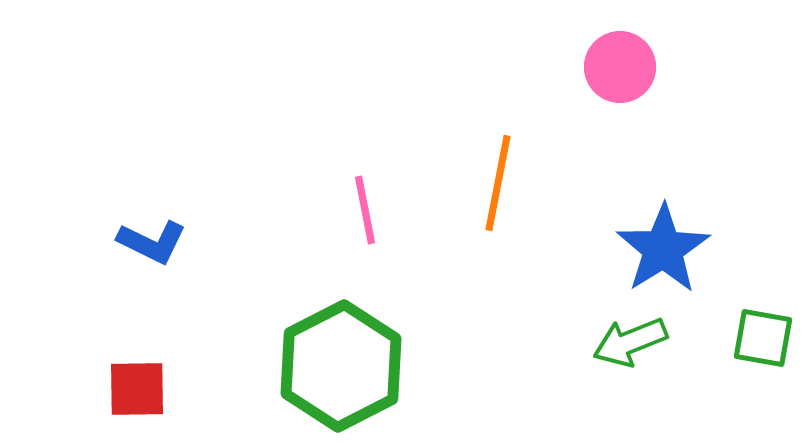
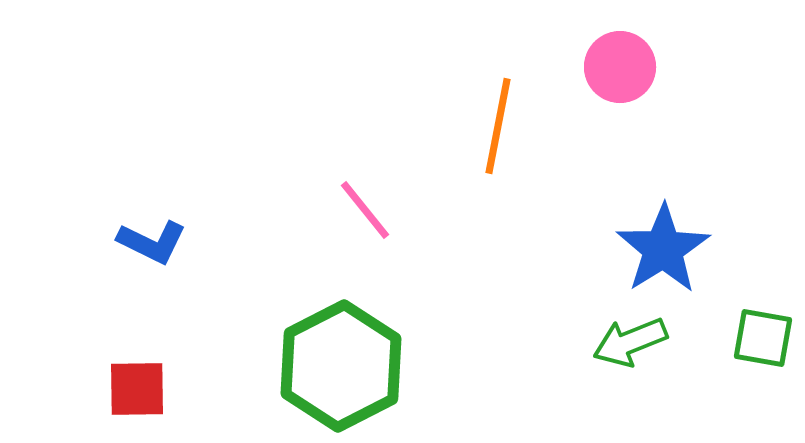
orange line: moved 57 px up
pink line: rotated 28 degrees counterclockwise
